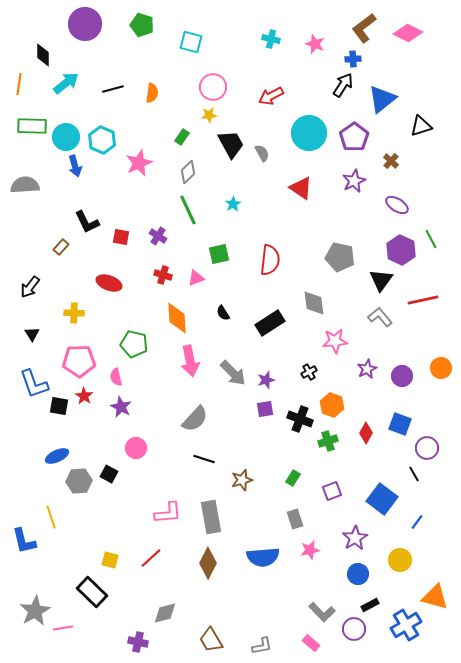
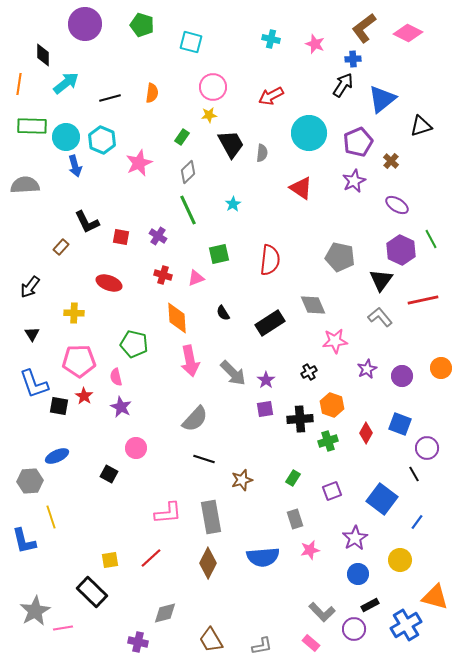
black line at (113, 89): moved 3 px left, 9 px down
purple pentagon at (354, 137): moved 4 px right, 5 px down; rotated 12 degrees clockwise
gray semicircle at (262, 153): rotated 36 degrees clockwise
gray diamond at (314, 303): moved 1 px left, 2 px down; rotated 16 degrees counterclockwise
purple star at (266, 380): rotated 18 degrees counterclockwise
black cross at (300, 419): rotated 25 degrees counterclockwise
gray hexagon at (79, 481): moved 49 px left
yellow square at (110, 560): rotated 24 degrees counterclockwise
